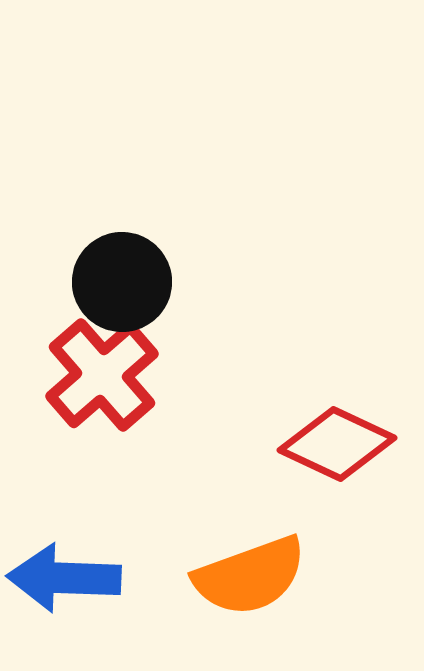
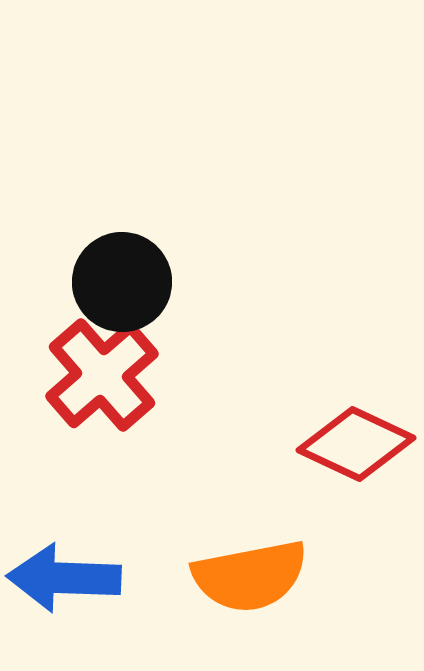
red diamond: moved 19 px right
orange semicircle: rotated 9 degrees clockwise
